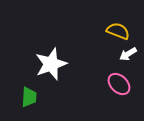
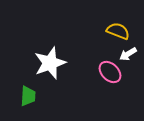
white star: moved 1 px left, 1 px up
pink ellipse: moved 9 px left, 12 px up
green trapezoid: moved 1 px left, 1 px up
